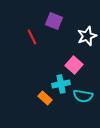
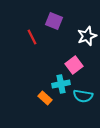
pink square: rotated 12 degrees clockwise
